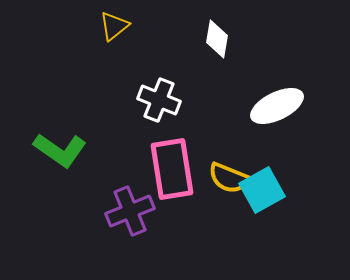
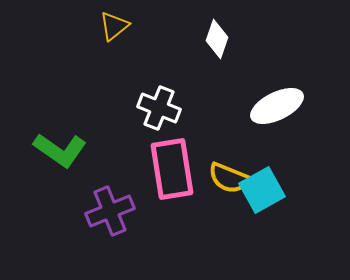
white diamond: rotated 9 degrees clockwise
white cross: moved 8 px down
purple cross: moved 20 px left
